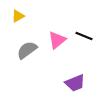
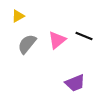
gray semicircle: moved 6 px up; rotated 15 degrees counterclockwise
